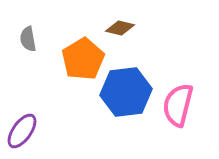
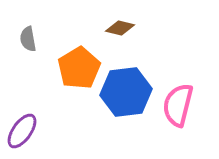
orange pentagon: moved 4 px left, 9 px down
